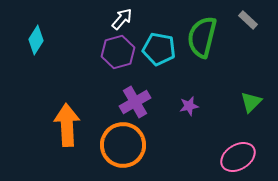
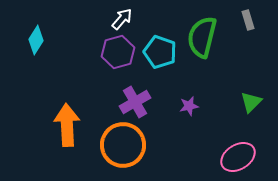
gray rectangle: rotated 30 degrees clockwise
cyan pentagon: moved 1 px right, 3 px down; rotated 8 degrees clockwise
